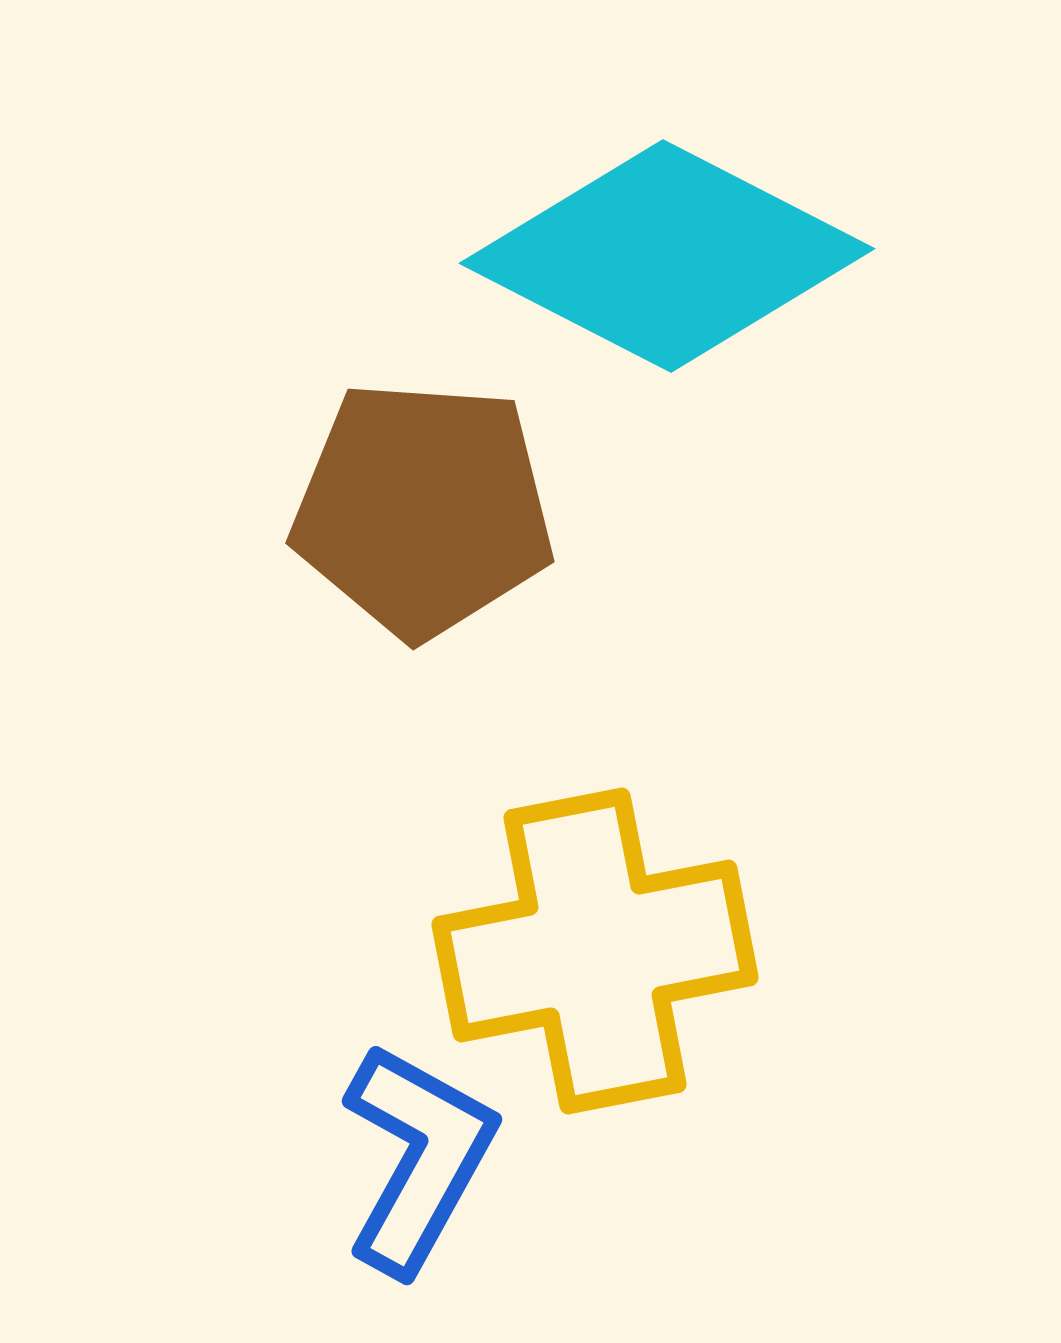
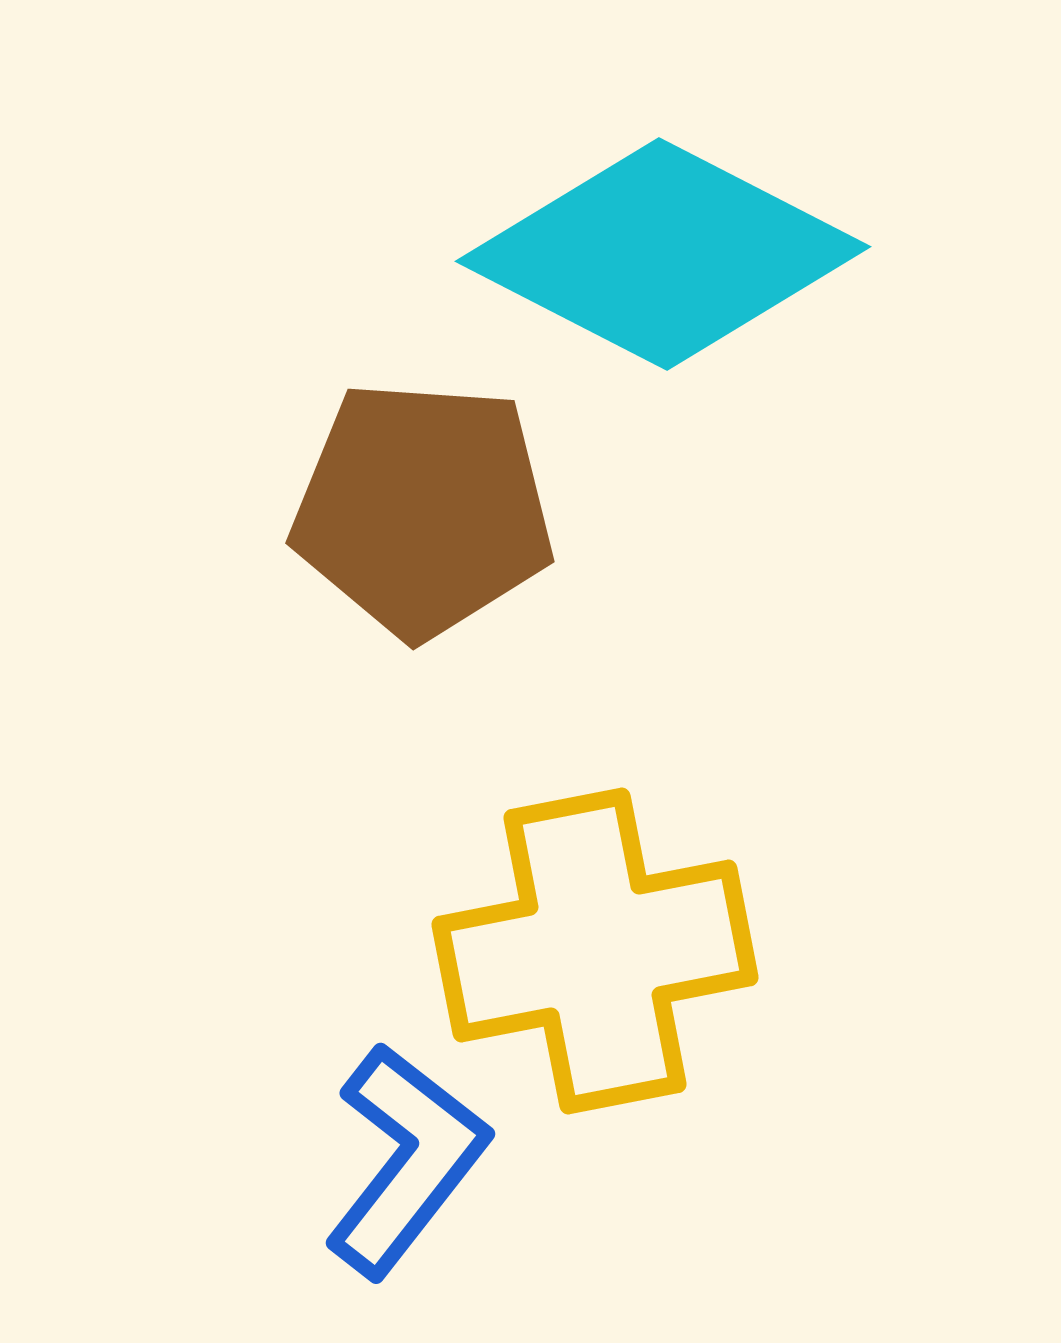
cyan diamond: moved 4 px left, 2 px up
blue L-shape: moved 12 px left, 2 px down; rotated 9 degrees clockwise
